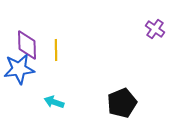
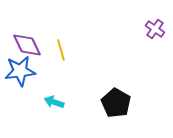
purple diamond: rotated 24 degrees counterclockwise
yellow line: moved 5 px right; rotated 15 degrees counterclockwise
blue star: moved 1 px right, 2 px down
black pentagon: moved 6 px left; rotated 20 degrees counterclockwise
